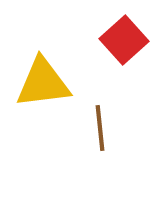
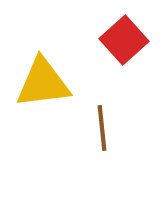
brown line: moved 2 px right
